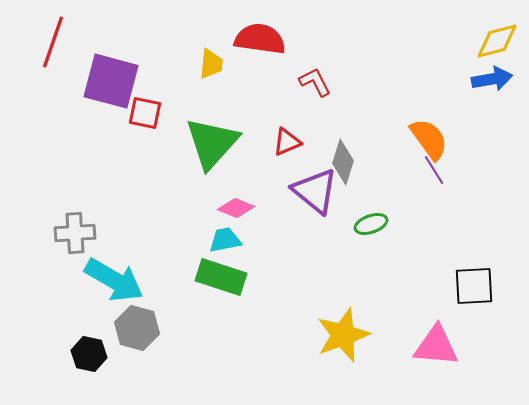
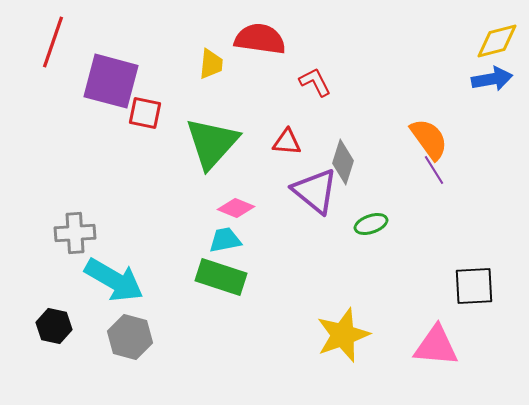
red triangle: rotated 28 degrees clockwise
gray hexagon: moved 7 px left, 9 px down
black hexagon: moved 35 px left, 28 px up
